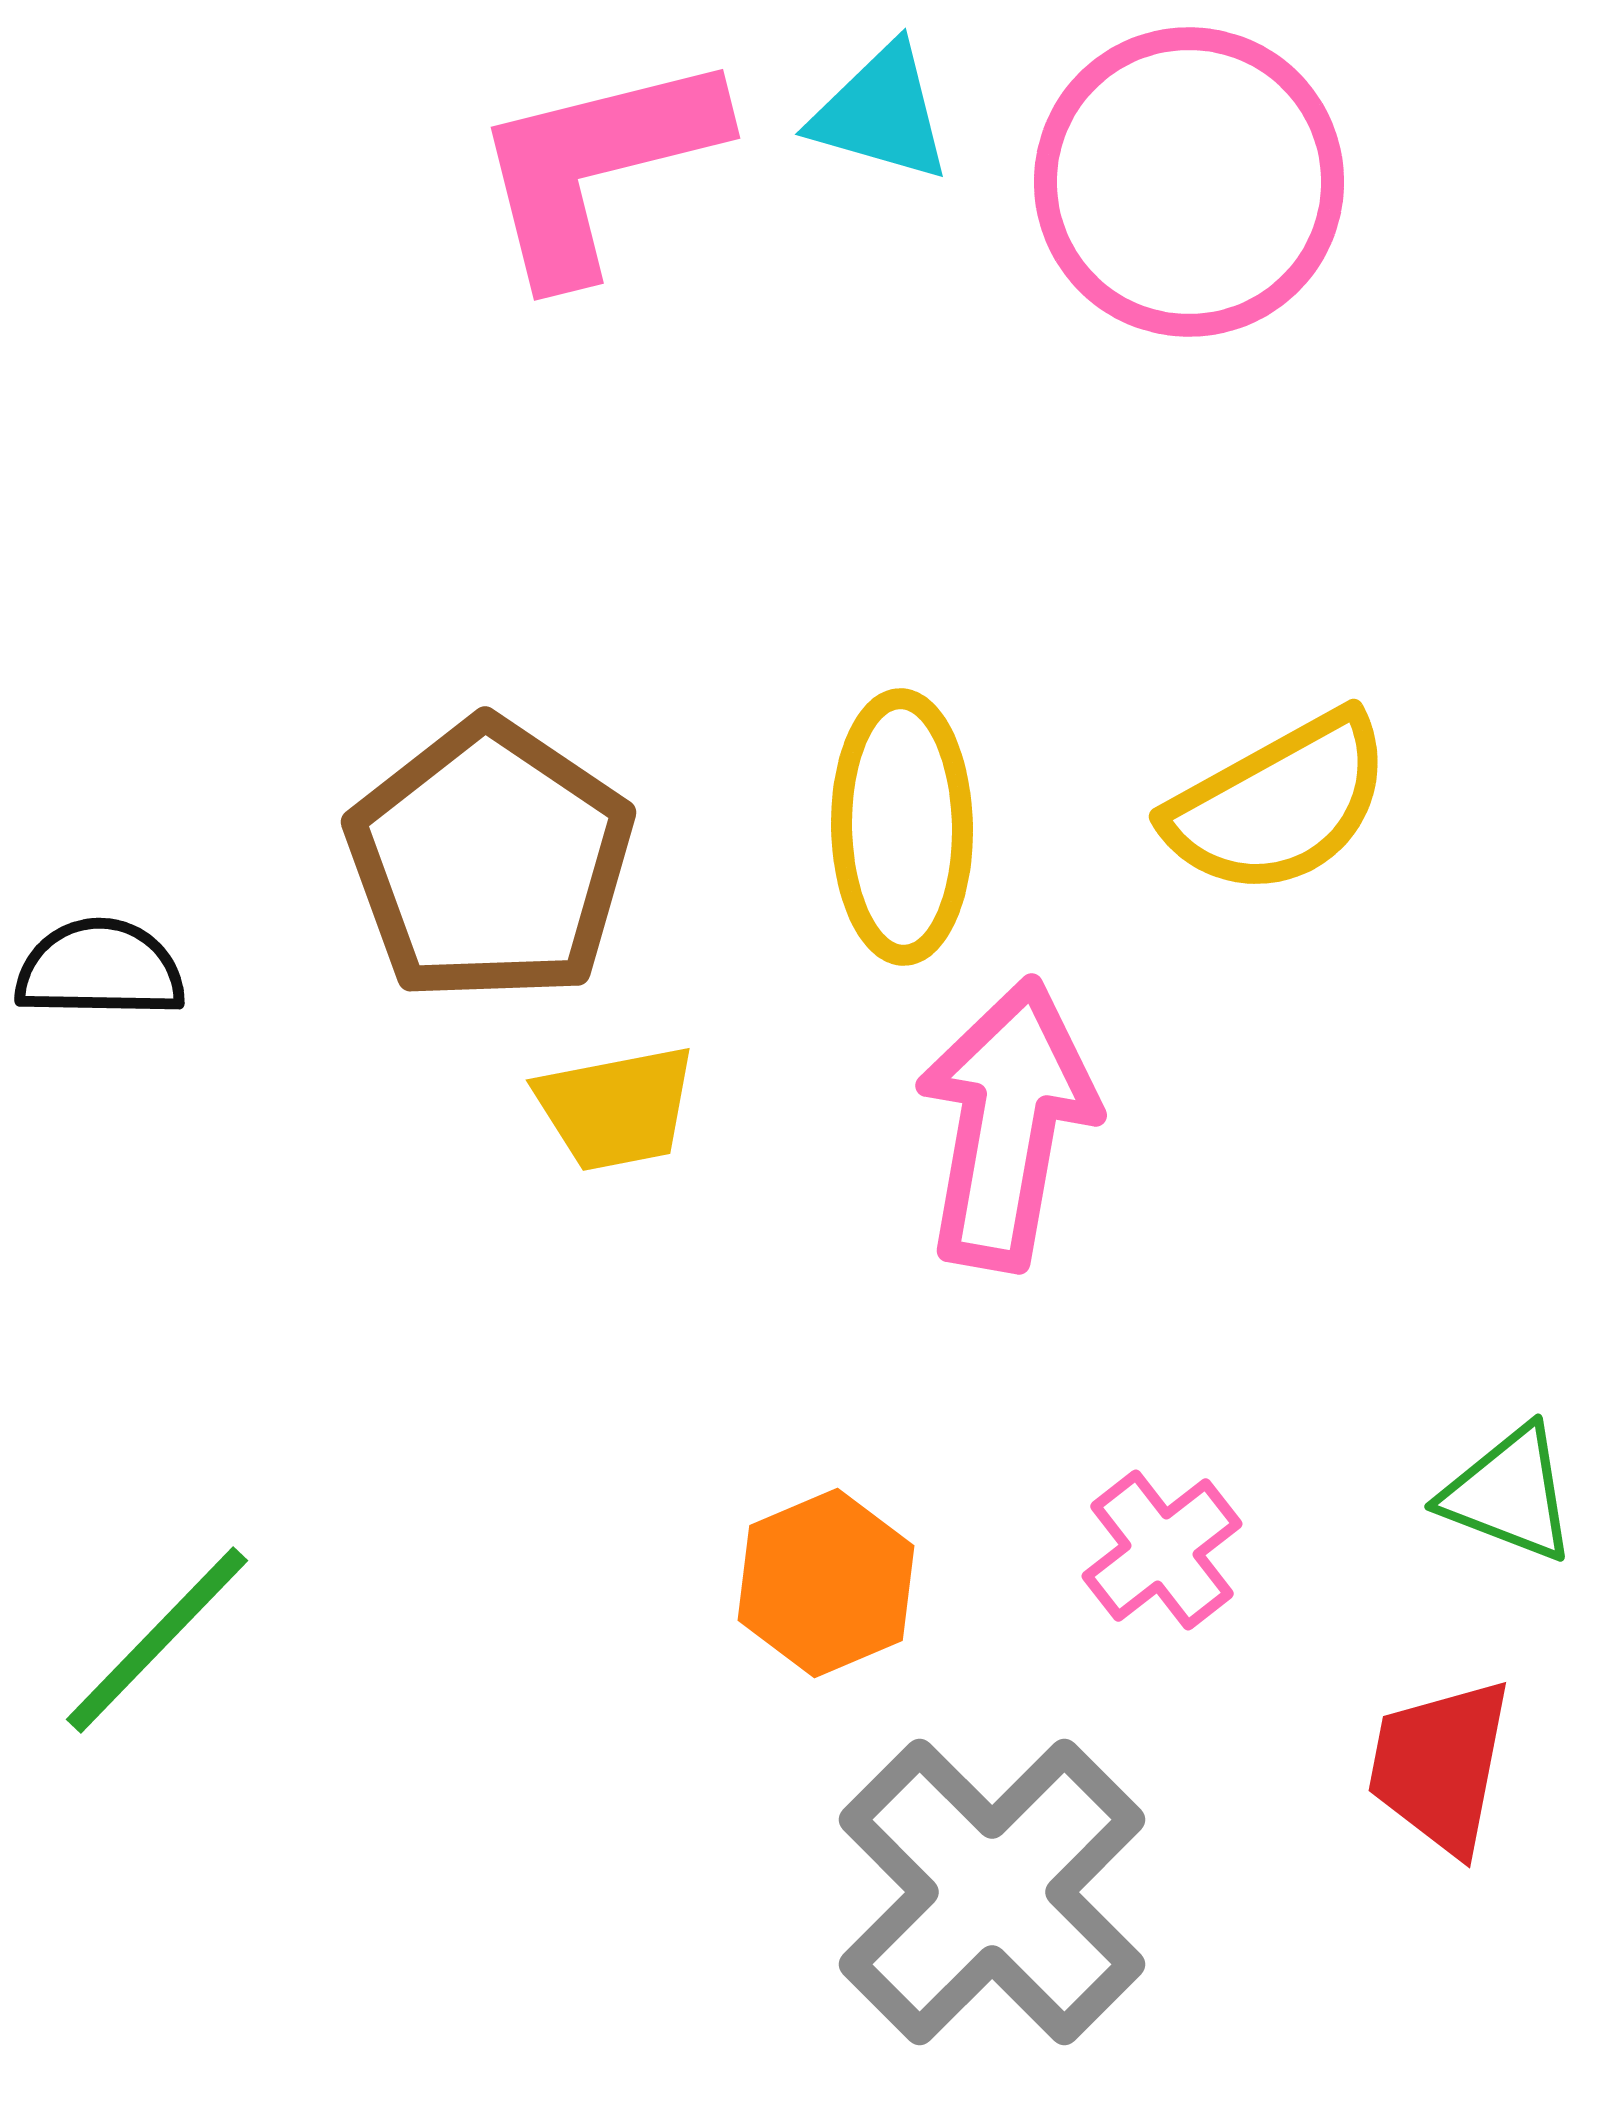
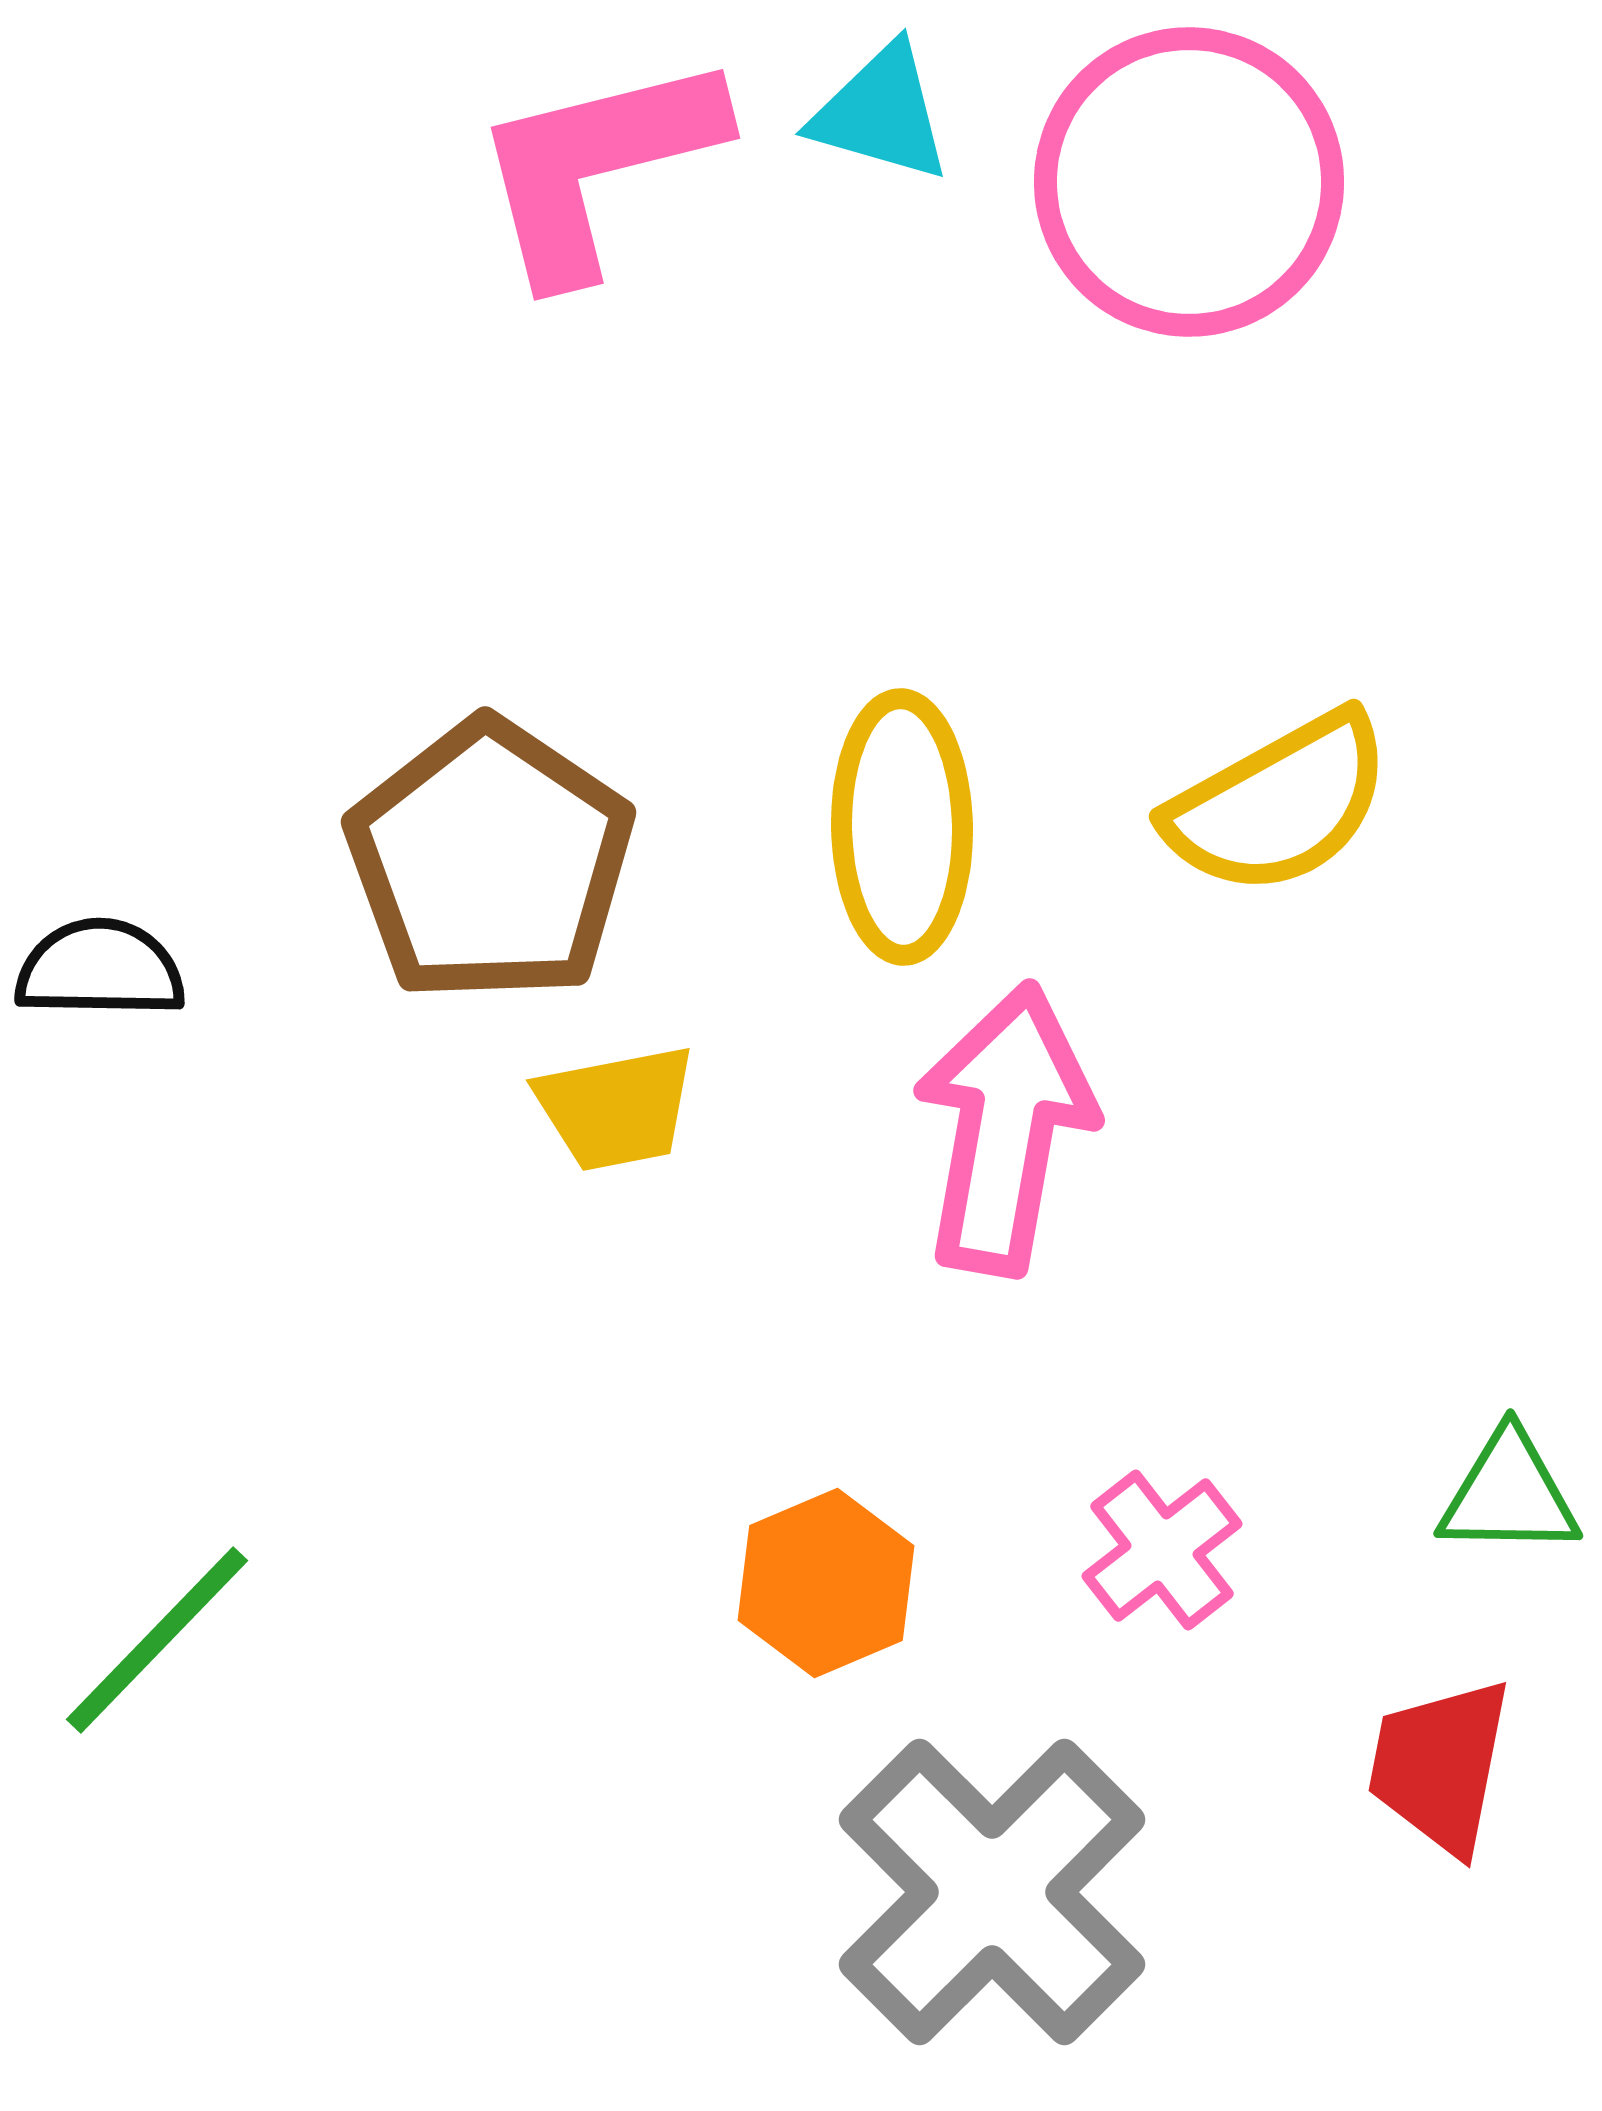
pink arrow: moved 2 px left, 5 px down
green triangle: rotated 20 degrees counterclockwise
